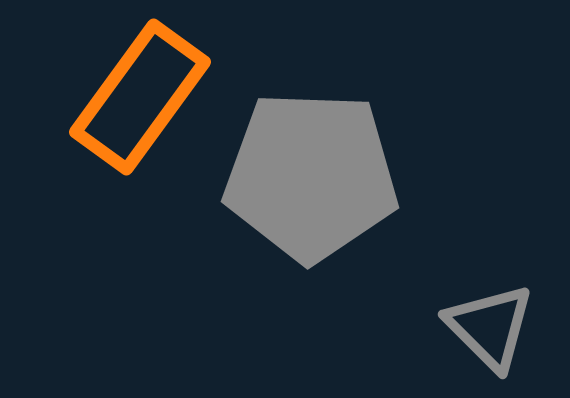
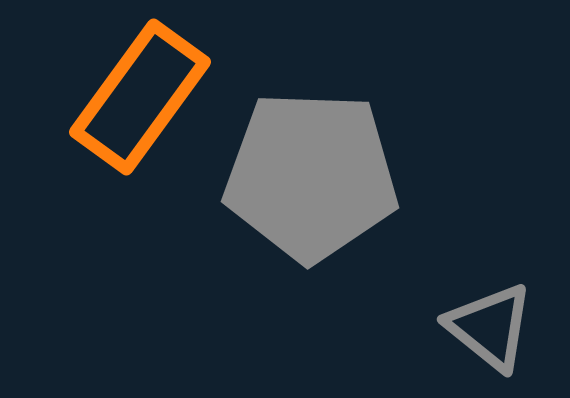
gray triangle: rotated 6 degrees counterclockwise
